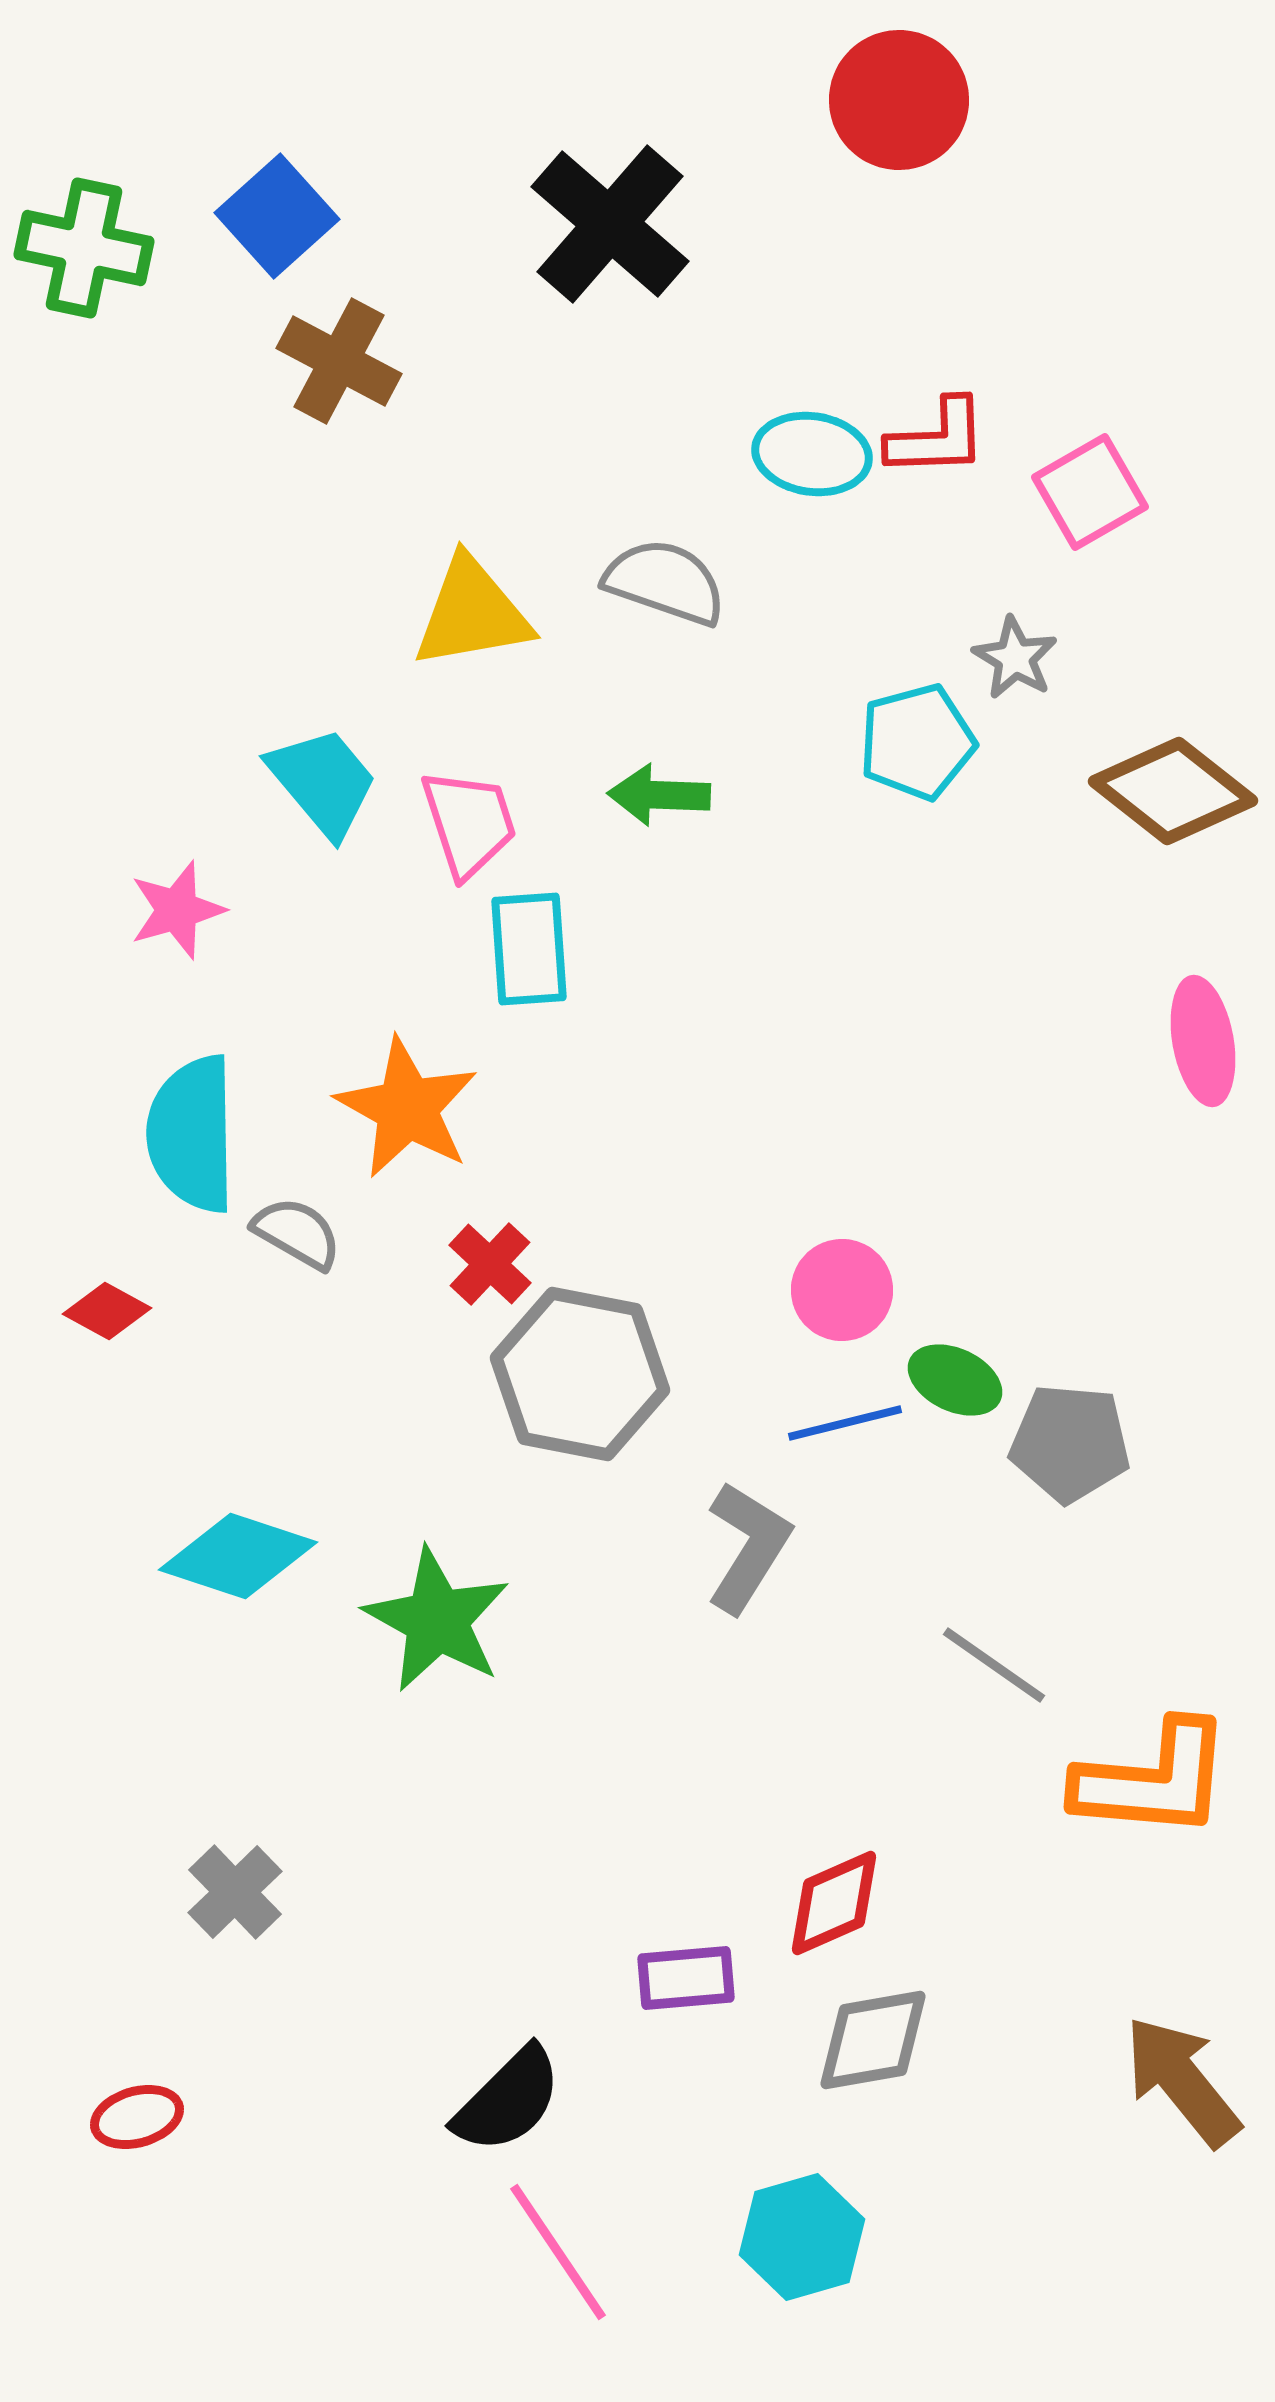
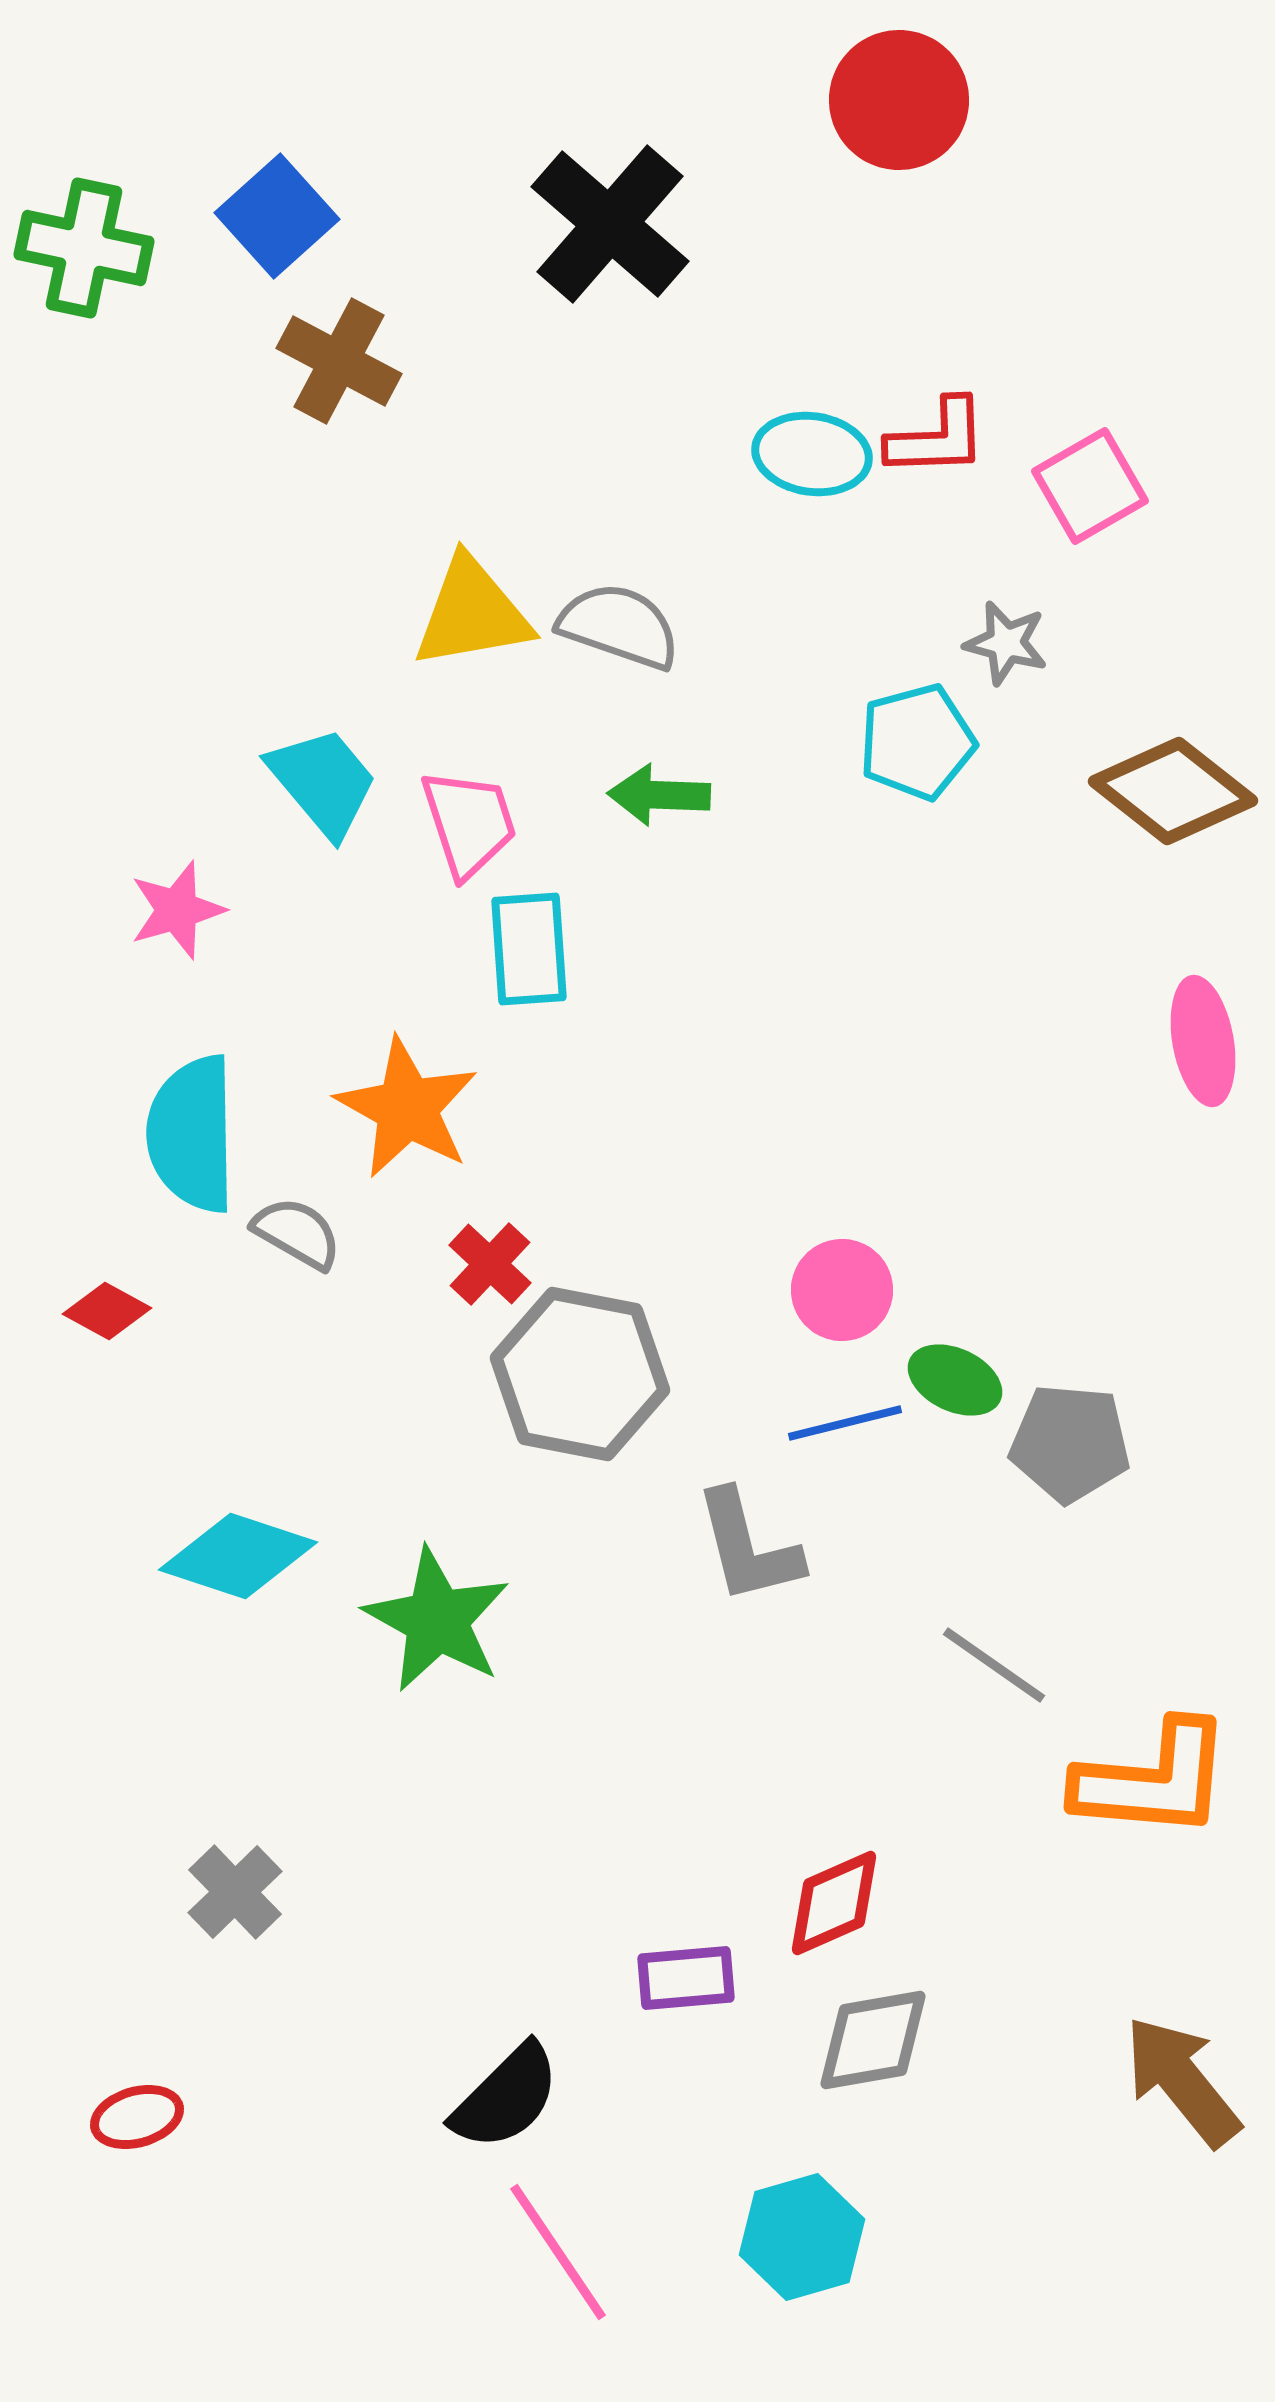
pink square at (1090, 492): moved 6 px up
gray semicircle at (665, 582): moved 46 px left, 44 px down
gray star at (1015, 658): moved 9 px left, 15 px up; rotated 16 degrees counterclockwise
gray L-shape at (748, 1547): rotated 134 degrees clockwise
black semicircle at (508, 2100): moved 2 px left, 3 px up
